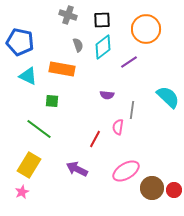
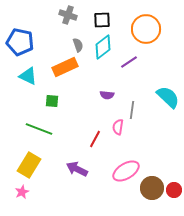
orange rectangle: moved 3 px right, 2 px up; rotated 35 degrees counterclockwise
green line: rotated 16 degrees counterclockwise
